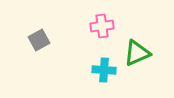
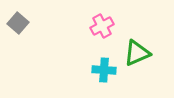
pink cross: rotated 20 degrees counterclockwise
gray square: moved 21 px left, 17 px up; rotated 20 degrees counterclockwise
